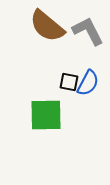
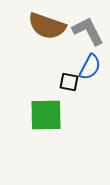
brown semicircle: rotated 21 degrees counterclockwise
blue semicircle: moved 2 px right, 16 px up
